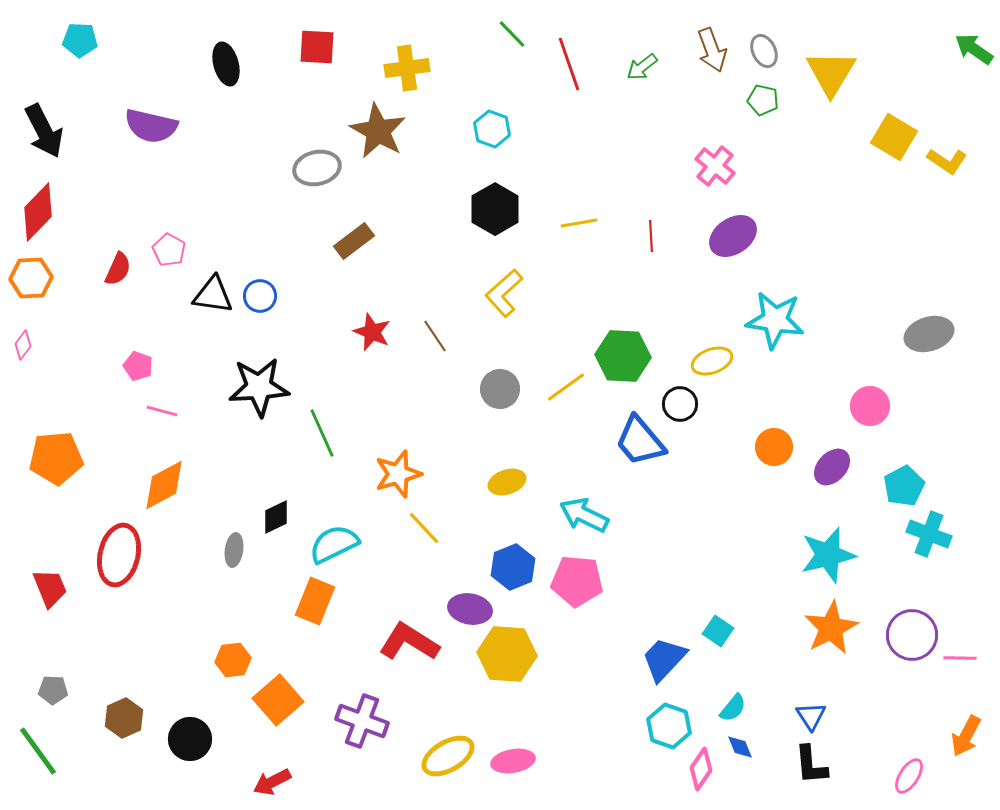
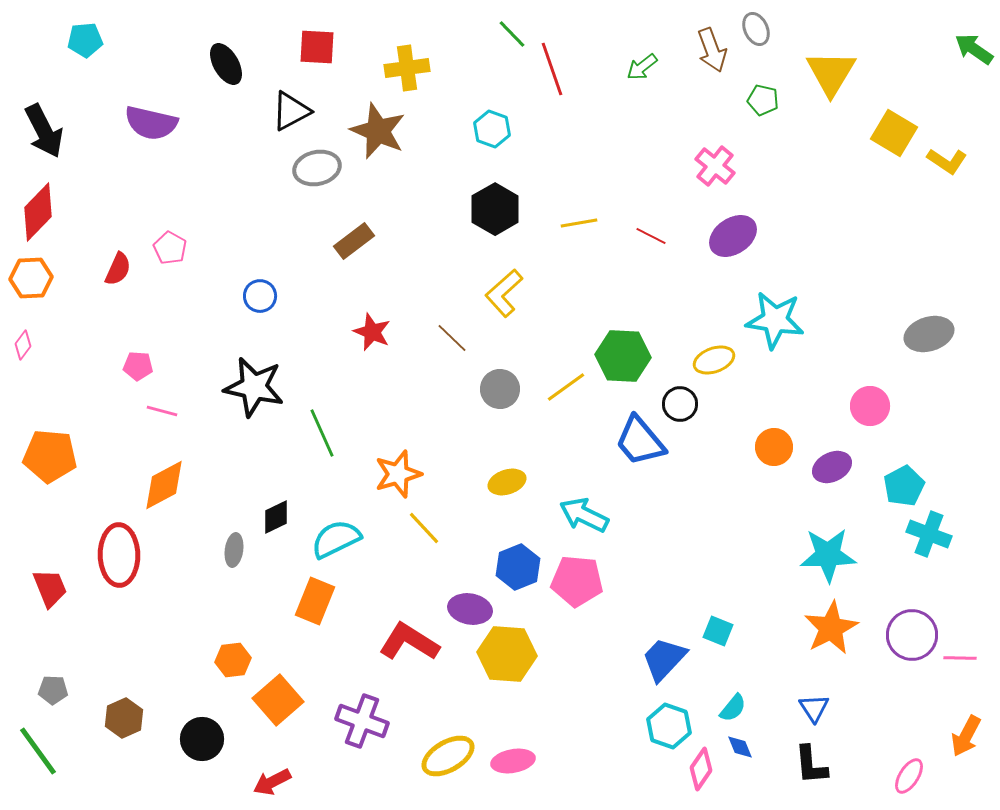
cyan pentagon at (80, 40): moved 5 px right; rotated 8 degrees counterclockwise
gray ellipse at (764, 51): moved 8 px left, 22 px up
black ellipse at (226, 64): rotated 15 degrees counterclockwise
red line at (569, 64): moved 17 px left, 5 px down
purple semicircle at (151, 126): moved 3 px up
brown star at (378, 131): rotated 6 degrees counterclockwise
yellow square at (894, 137): moved 4 px up
red line at (651, 236): rotated 60 degrees counterclockwise
pink pentagon at (169, 250): moved 1 px right, 2 px up
black triangle at (213, 295): moved 78 px right, 184 px up; rotated 36 degrees counterclockwise
brown line at (435, 336): moved 17 px right, 2 px down; rotated 12 degrees counterclockwise
yellow ellipse at (712, 361): moved 2 px right, 1 px up
pink pentagon at (138, 366): rotated 16 degrees counterclockwise
black star at (259, 387): moved 5 px left; rotated 16 degrees clockwise
orange pentagon at (56, 458): moved 6 px left, 2 px up; rotated 10 degrees clockwise
purple ellipse at (832, 467): rotated 21 degrees clockwise
cyan semicircle at (334, 544): moved 2 px right, 5 px up
red ellipse at (119, 555): rotated 14 degrees counterclockwise
cyan star at (828, 555): rotated 12 degrees clockwise
blue hexagon at (513, 567): moved 5 px right
cyan square at (718, 631): rotated 12 degrees counterclockwise
blue triangle at (811, 716): moved 3 px right, 8 px up
black circle at (190, 739): moved 12 px right
